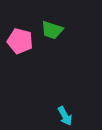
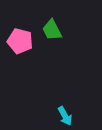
green trapezoid: rotated 45 degrees clockwise
